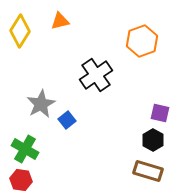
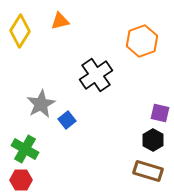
red hexagon: rotated 10 degrees counterclockwise
